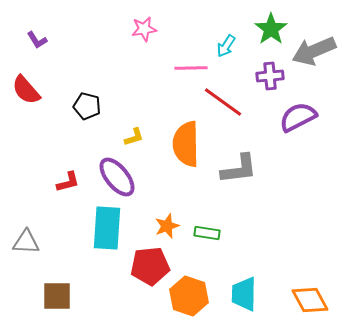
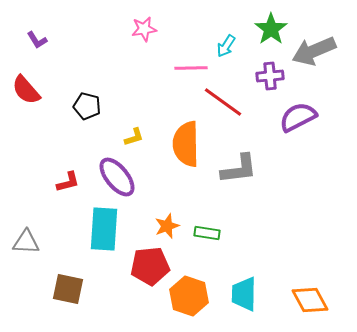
cyan rectangle: moved 3 px left, 1 px down
brown square: moved 11 px right, 7 px up; rotated 12 degrees clockwise
